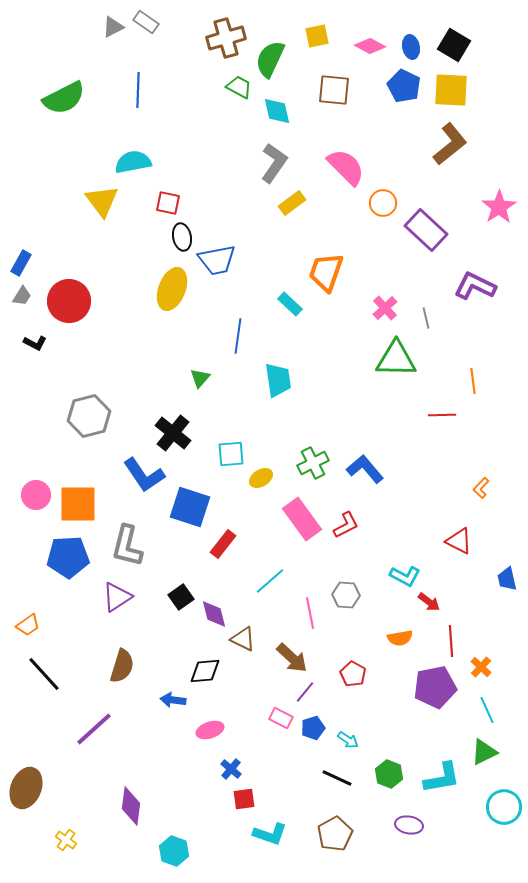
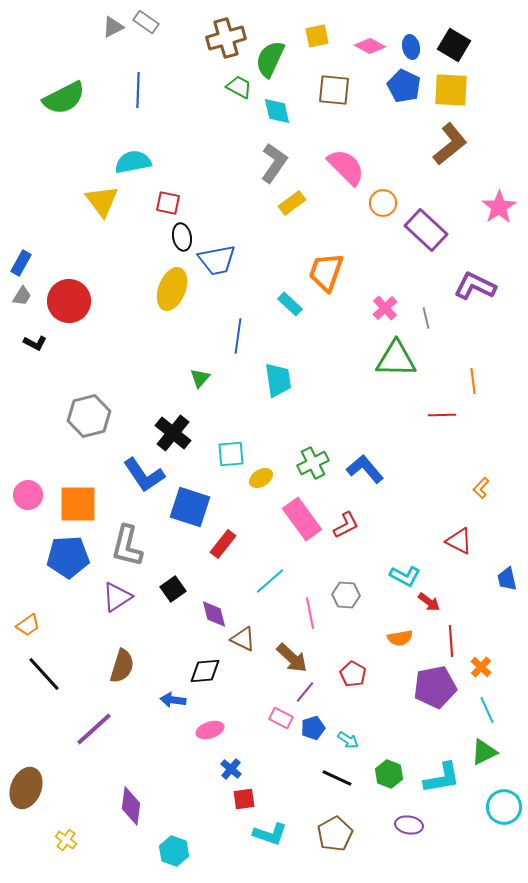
pink circle at (36, 495): moved 8 px left
black square at (181, 597): moved 8 px left, 8 px up
